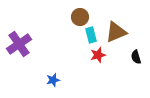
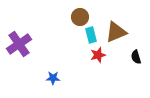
blue star: moved 2 px up; rotated 16 degrees clockwise
